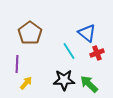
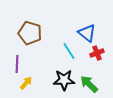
brown pentagon: rotated 20 degrees counterclockwise
